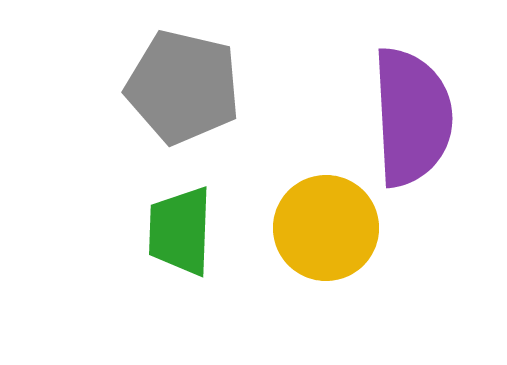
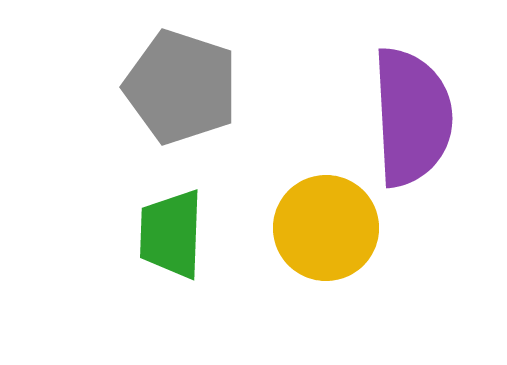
gray pentagon: moved 2 px left; rotated 5 degrees clockwise
green trapezoid: moved 9 px left, 3 px down
